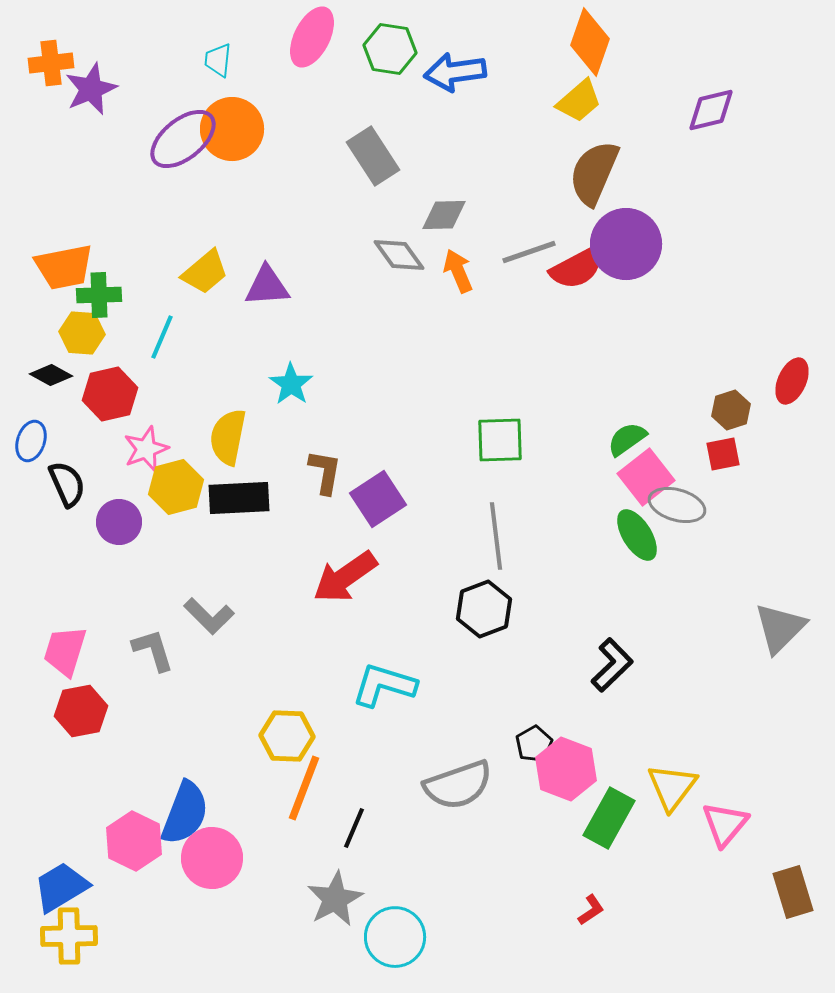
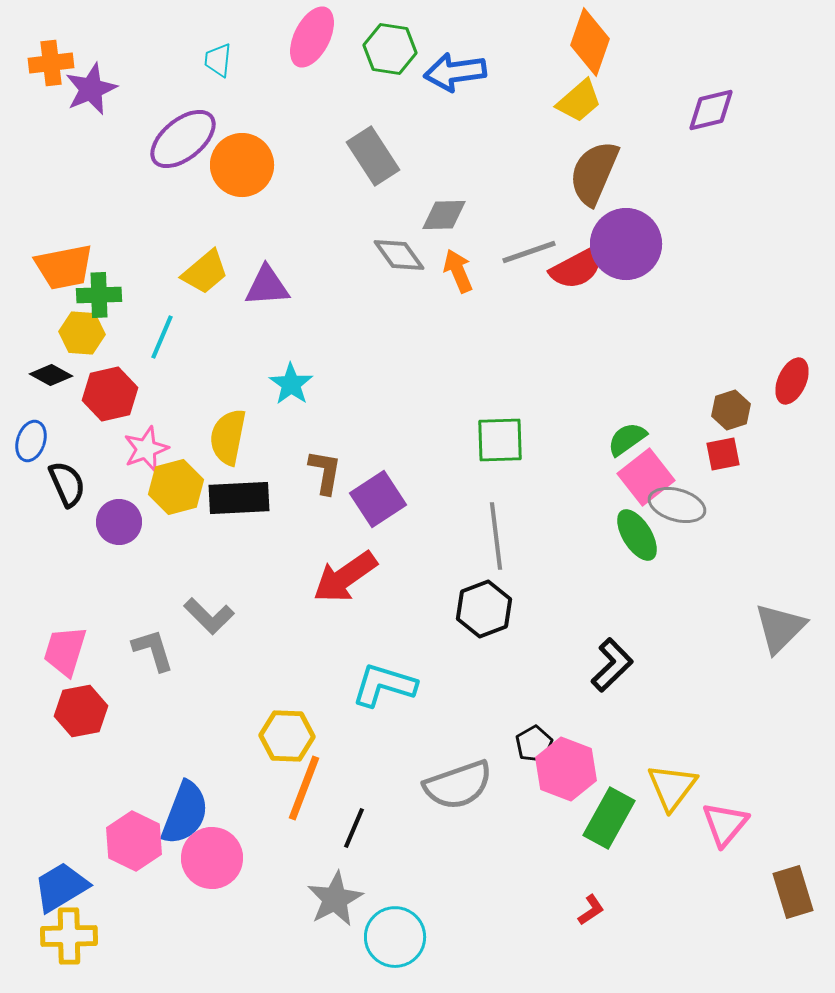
orange circle at (232, 129): moved 10 px right, 36 px down
